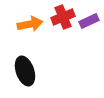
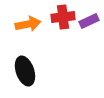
red cross: rotated 15 degrees clockwise
orange arrow: moved 2 px left
